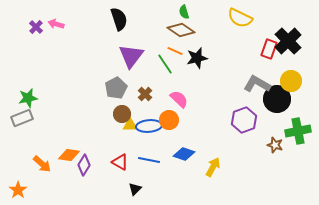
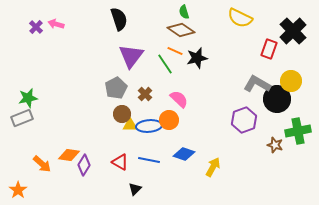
black cross: moved 5 px right, 10 px up
